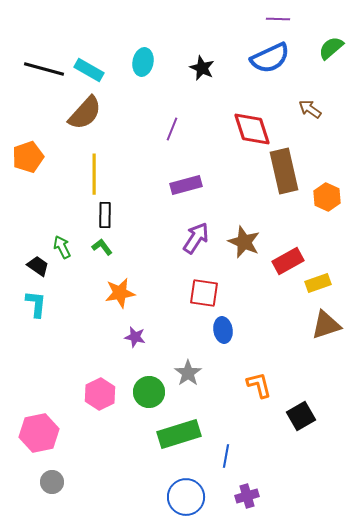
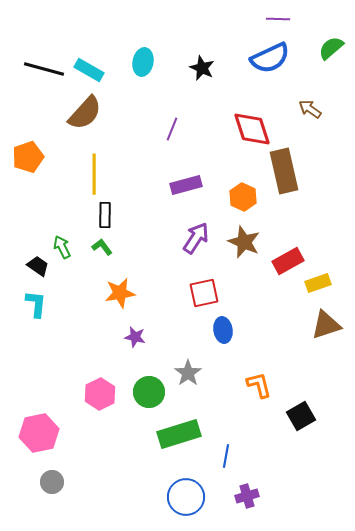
orange hexagon at (327, 197): moved 84 px left
red square at (204, 293): rotated 20 degrees counterclockwise
